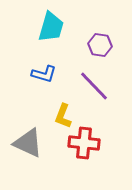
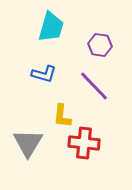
yellow L-shape: moved 1 px left; rotated 15 degrees counterclockwise
gray triangle: rotated 36 degrees clockwise
